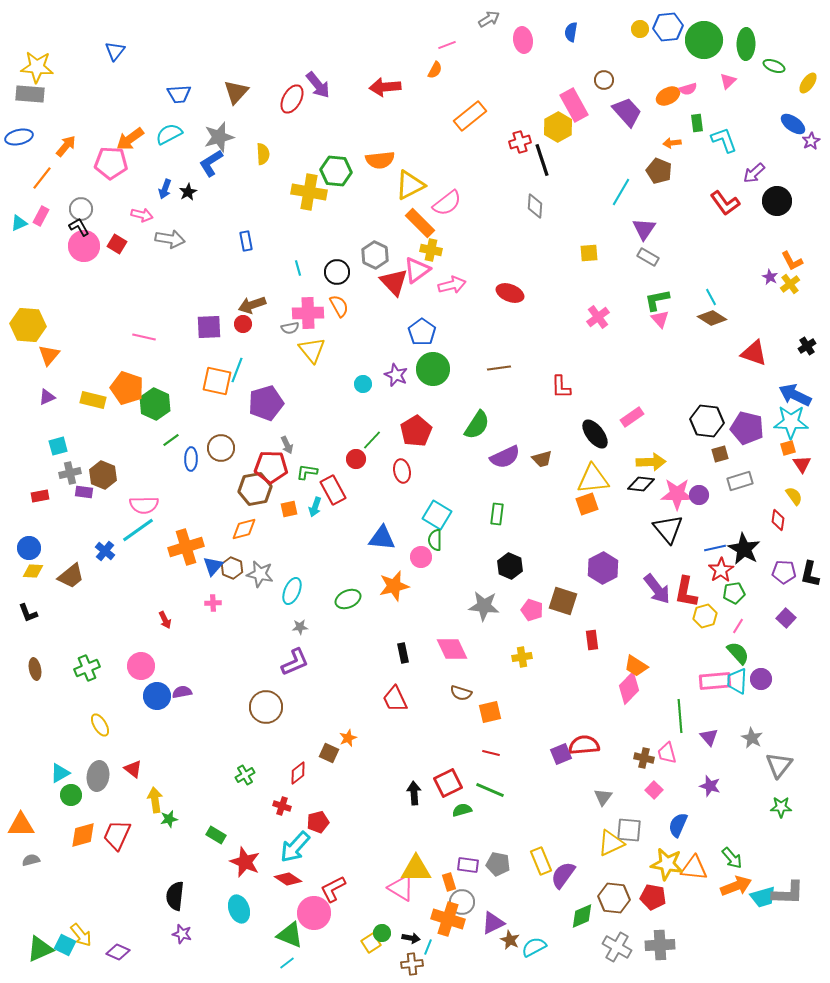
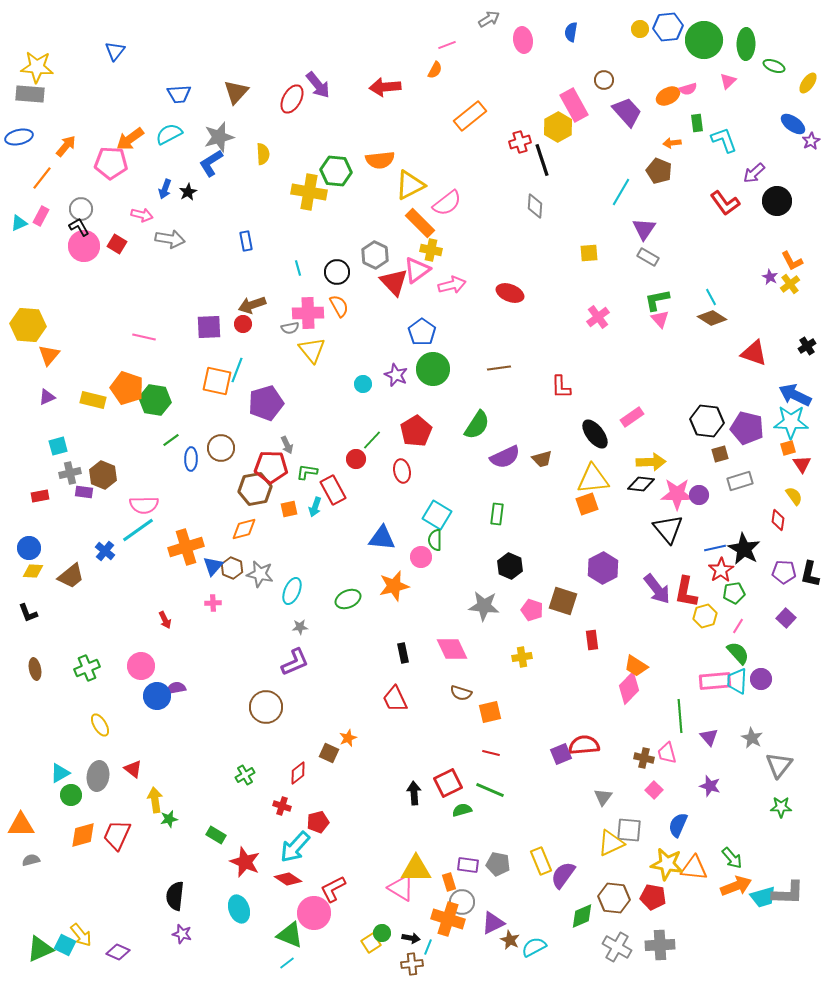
green hexagon at (155, 404): moved 4 px up; rotated 16 degrees counterclockwise
purple semicircle at (182, 692): moved 6 px left, 4 px up
